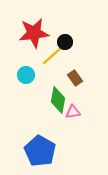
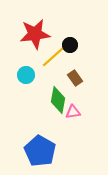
red star: moved 1 px right, 1 px down
black circle: moved 5 px right, 3 px down
yellow line: moved 2 px down
